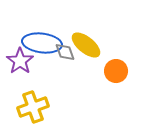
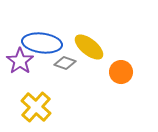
yellow ellipse: moved 3 px right, 2 px down
gray diamond: moved 11 px down; rotated 50 degrees counterclockwise
orange circle: moved 5 px right, 1 px down
yellow cross: moved 3 px right; rotated 28 degrees counterclockwise
